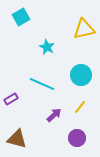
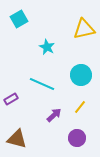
cyan square: moved 2 px left, 2 px down
